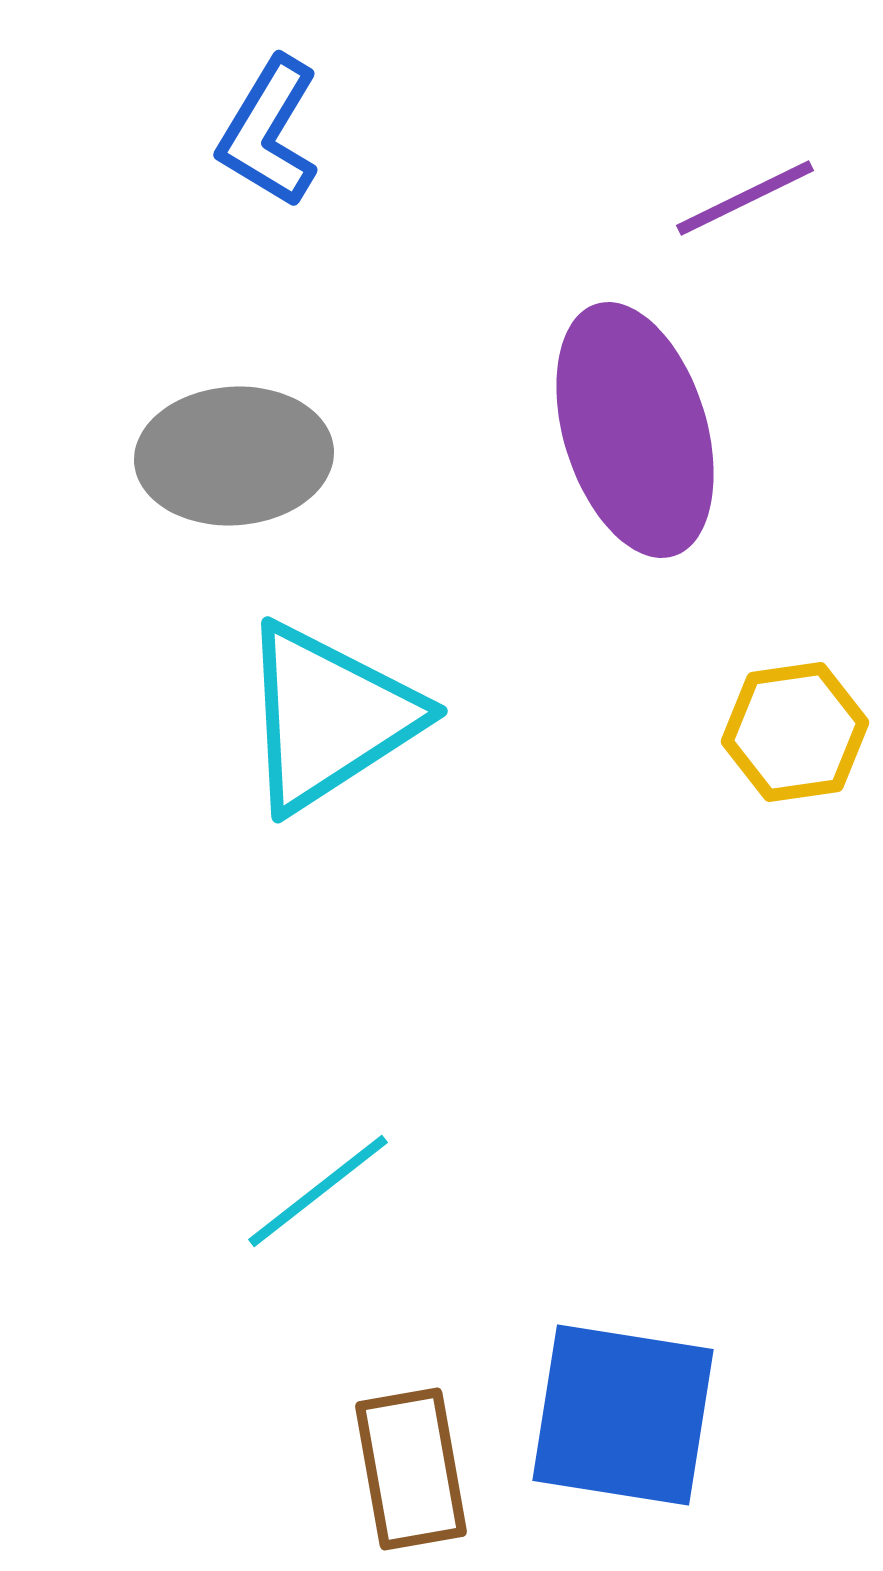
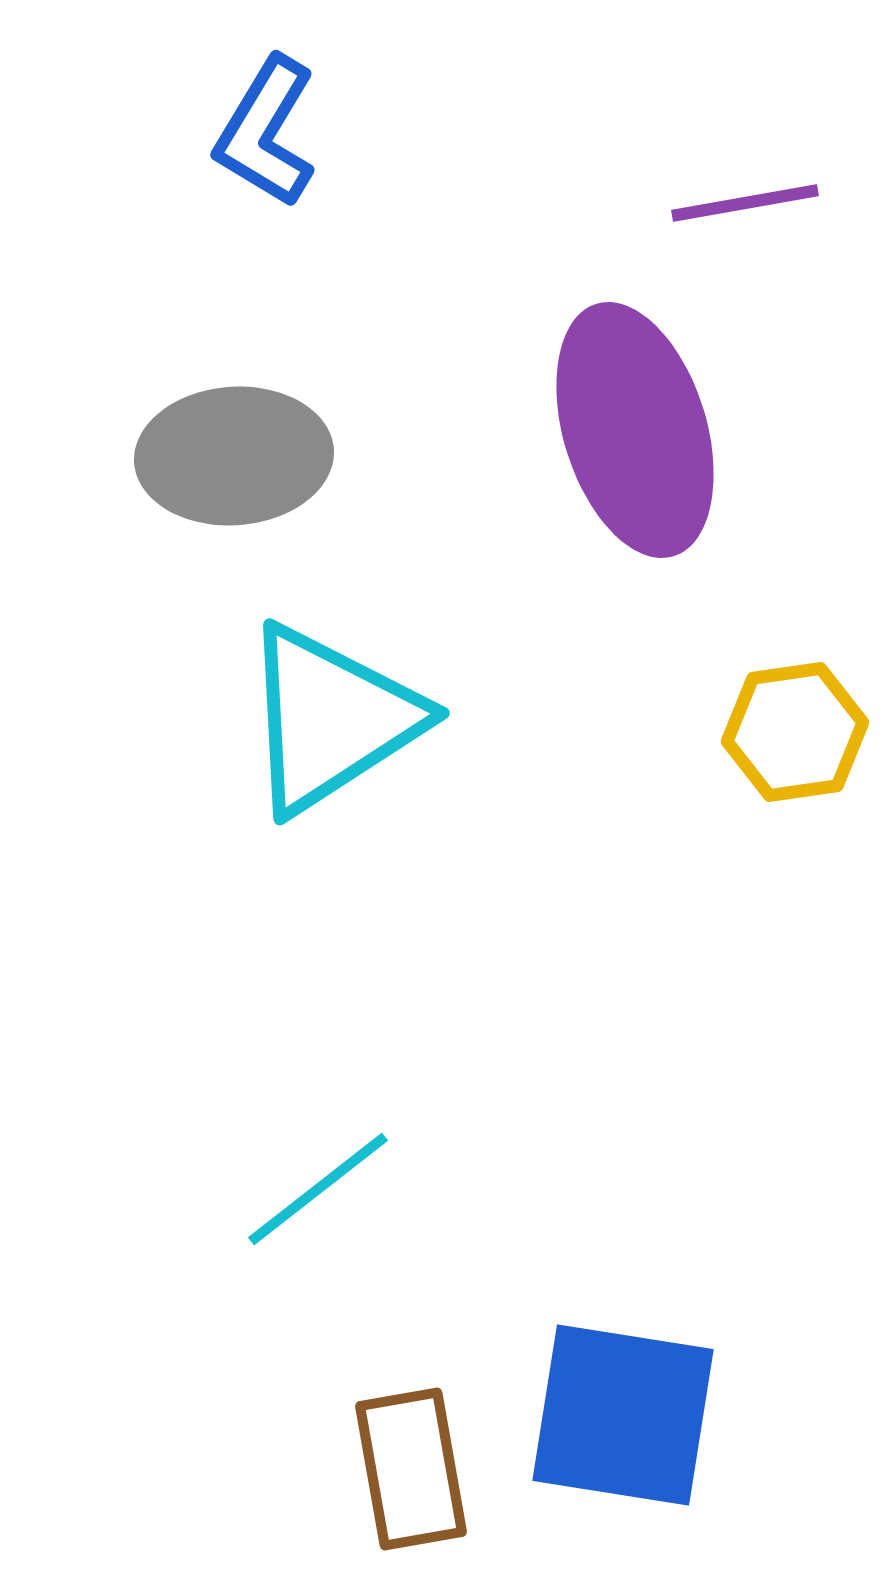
blue L-shape: moved 3 px left
purple line: moved 5 px down; rotated 16 degrees clockwise
cyan triangle: moved 2 px right, 2 px down
cyan line: moved 2 px up
